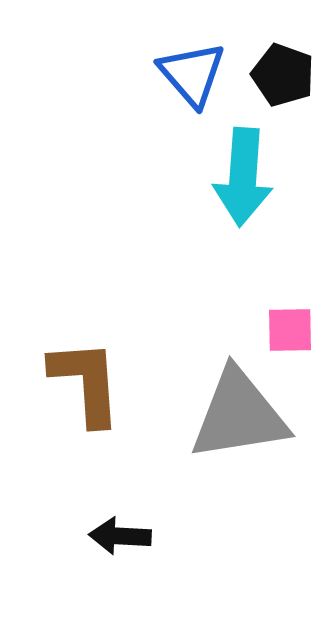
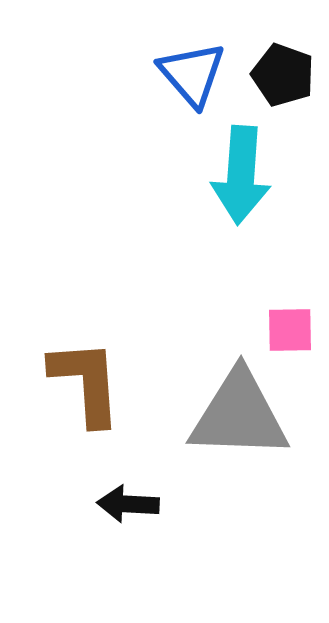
cyan arrow: moved 2 px left, 2 px up
gray triangle: rotated 11 degrees clockwise
black arrow: moved 8 px right, 32 px up
